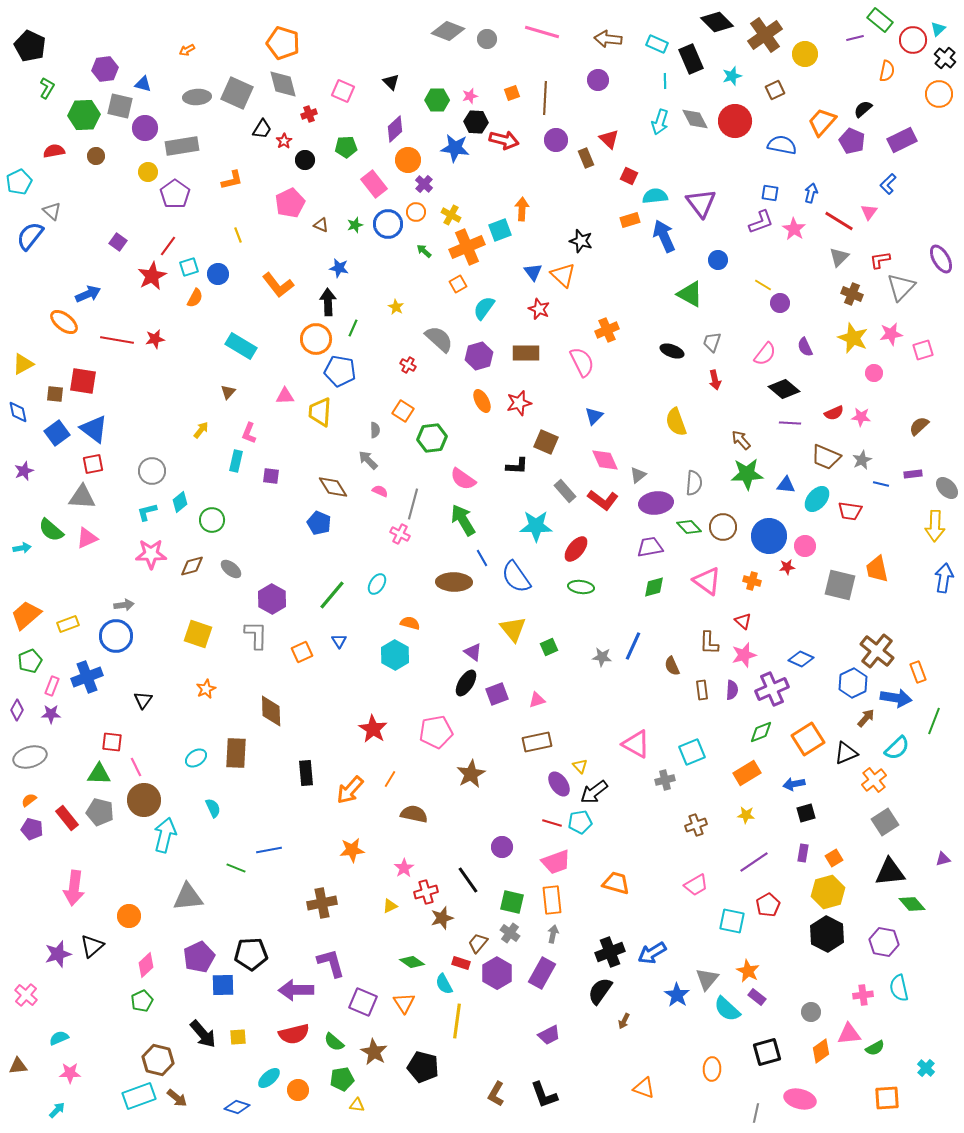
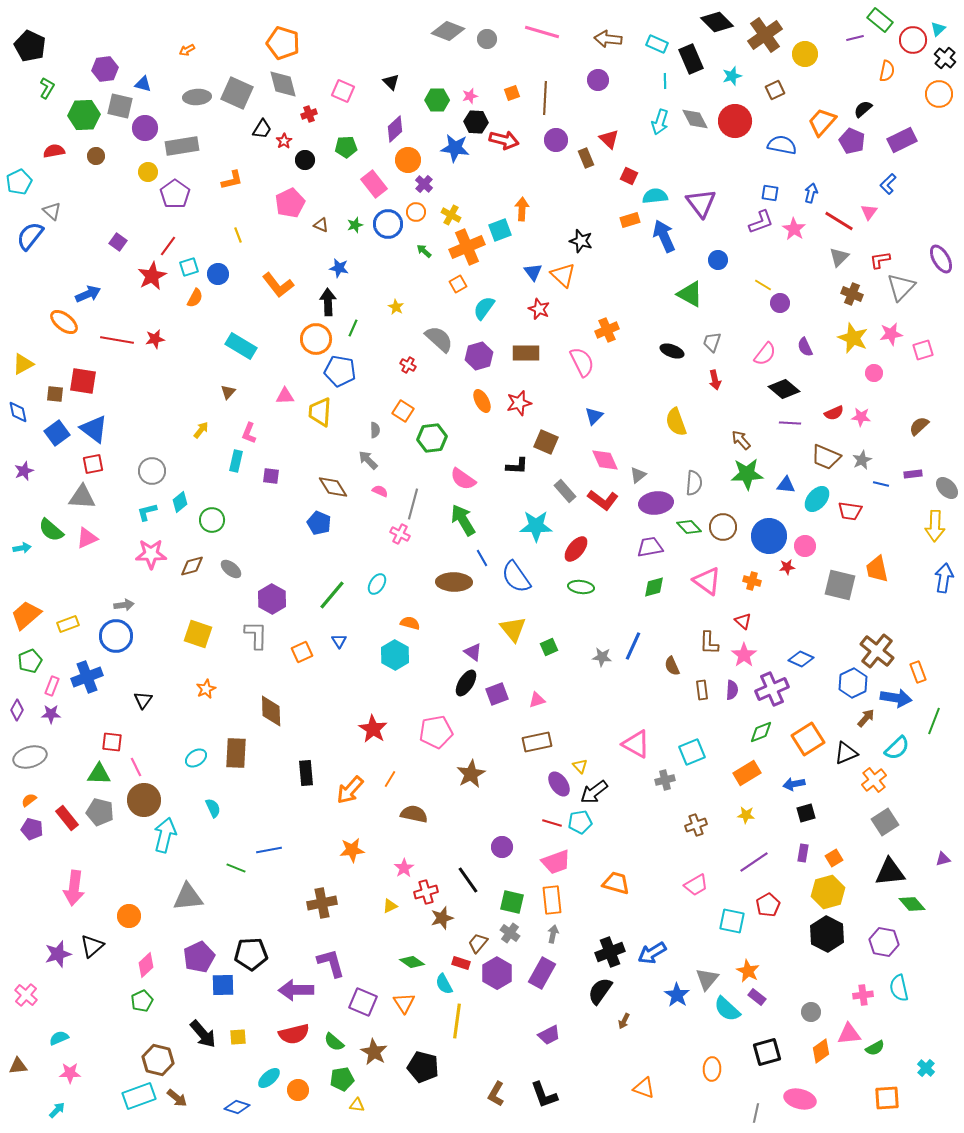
pink star at (744, 655): rotated 20 degrees counterclockwise
